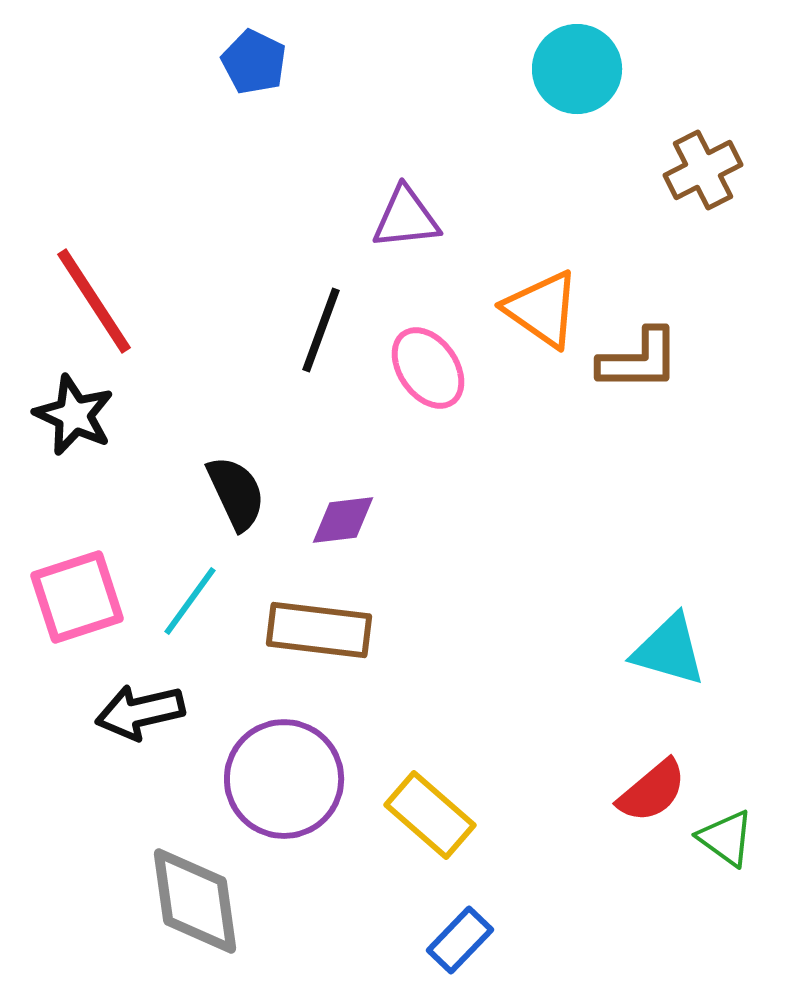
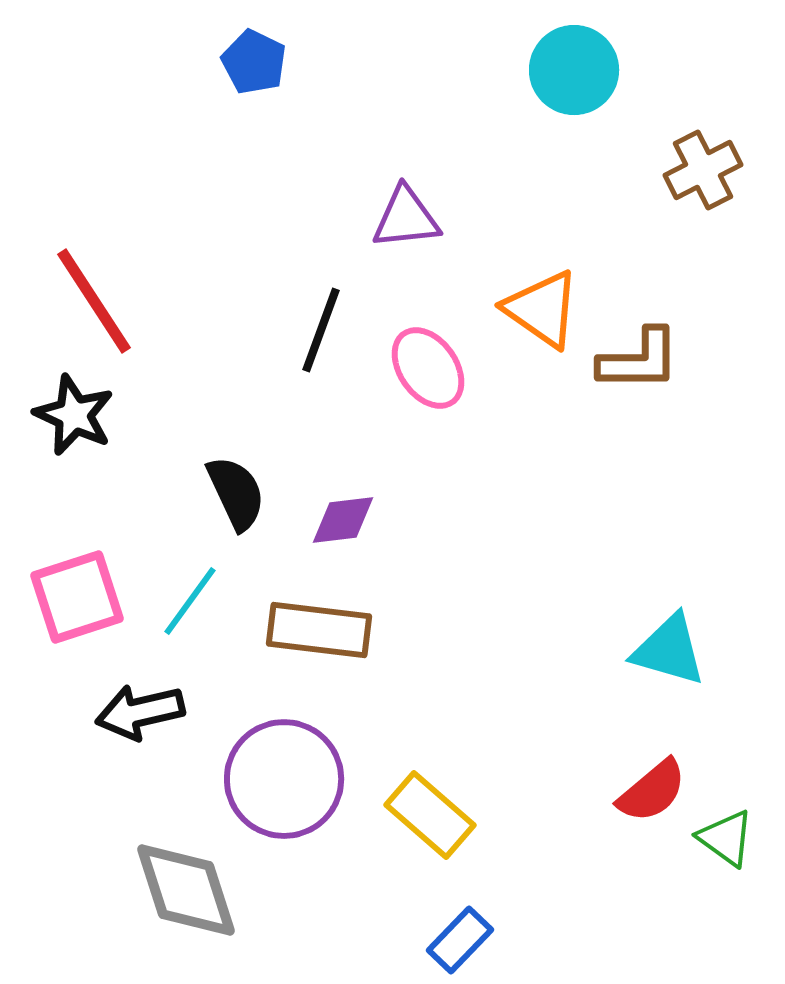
cyan circle: moved 3 px left, 1 px down
gray diamond: moved 9 px left, 11 px up; rotated 10 degrees counterclockwise
